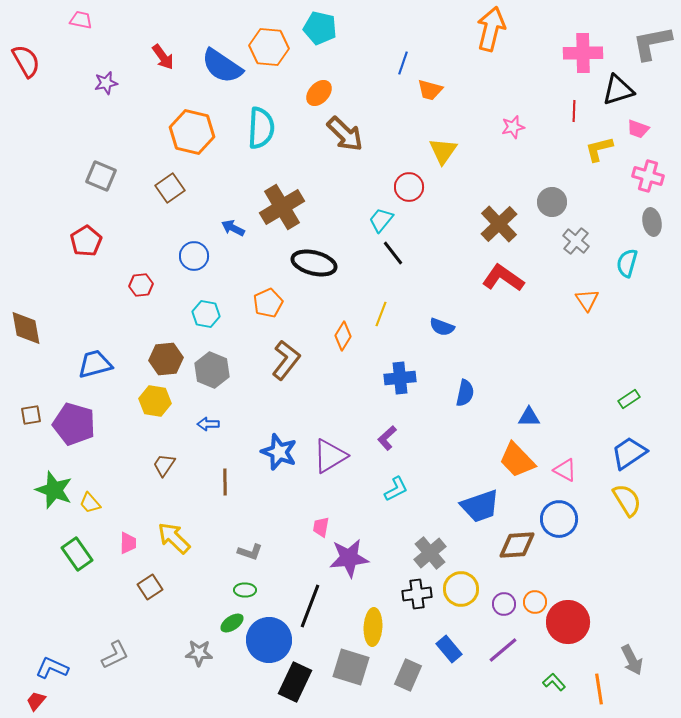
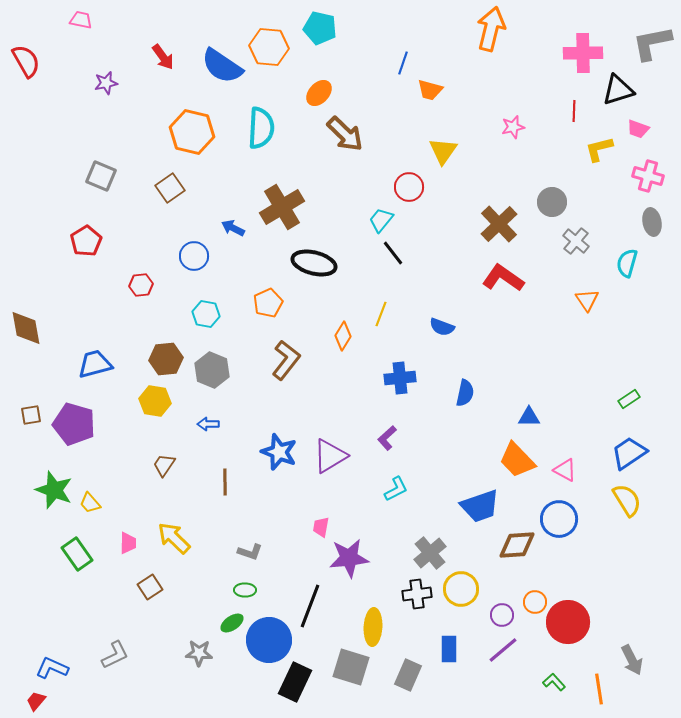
purple circle at (504, 604): moved 2 px left, 11 px down
blue rectangle at (449, 649): rotated 40 degrees clockwise
